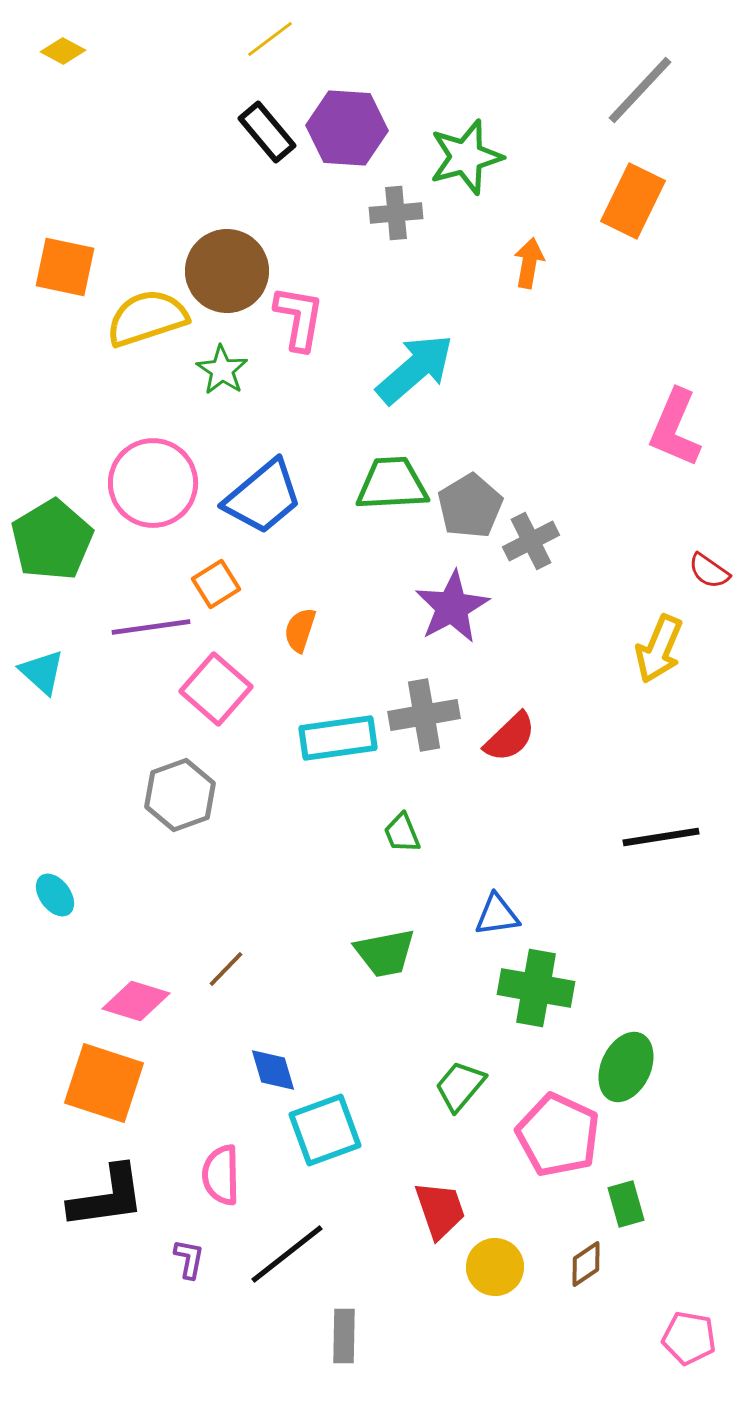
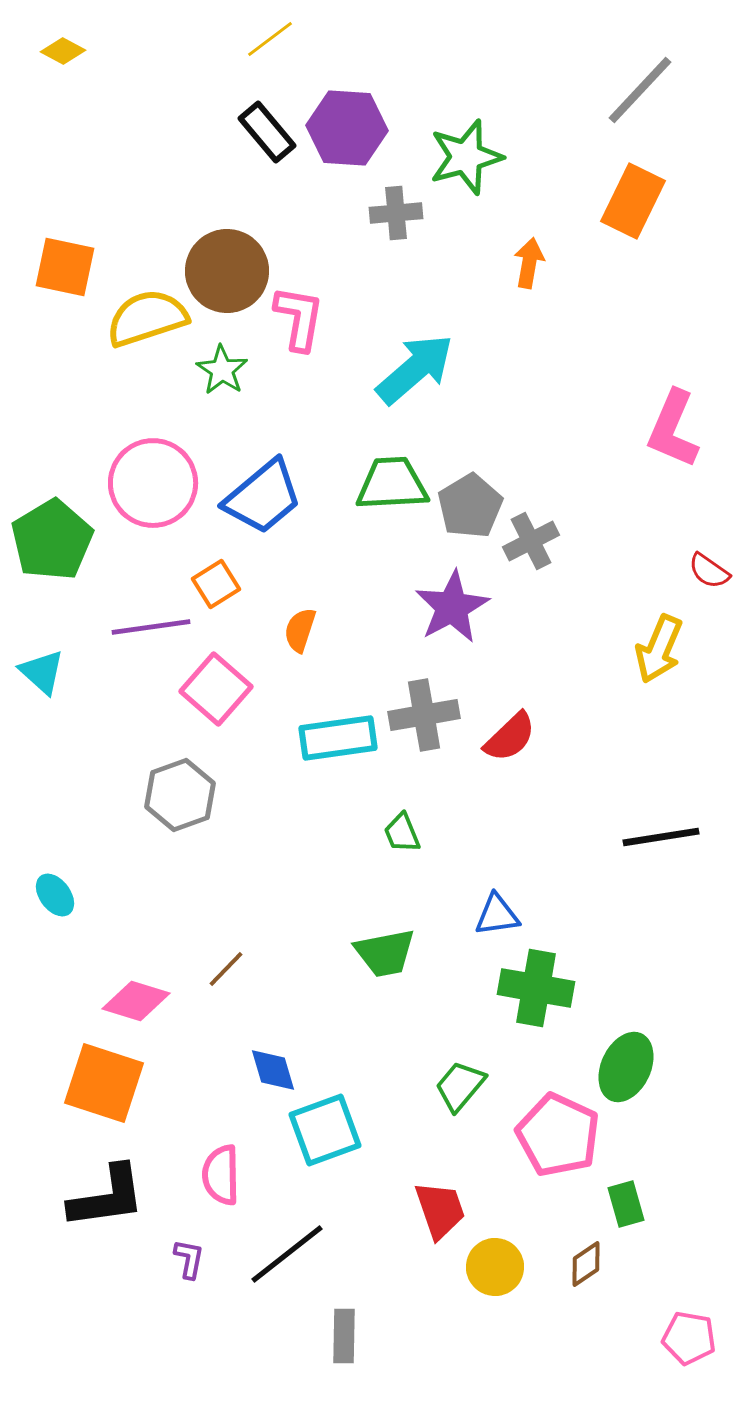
pink L-shape at (675, 428): moved 2 px left, 1 px down
